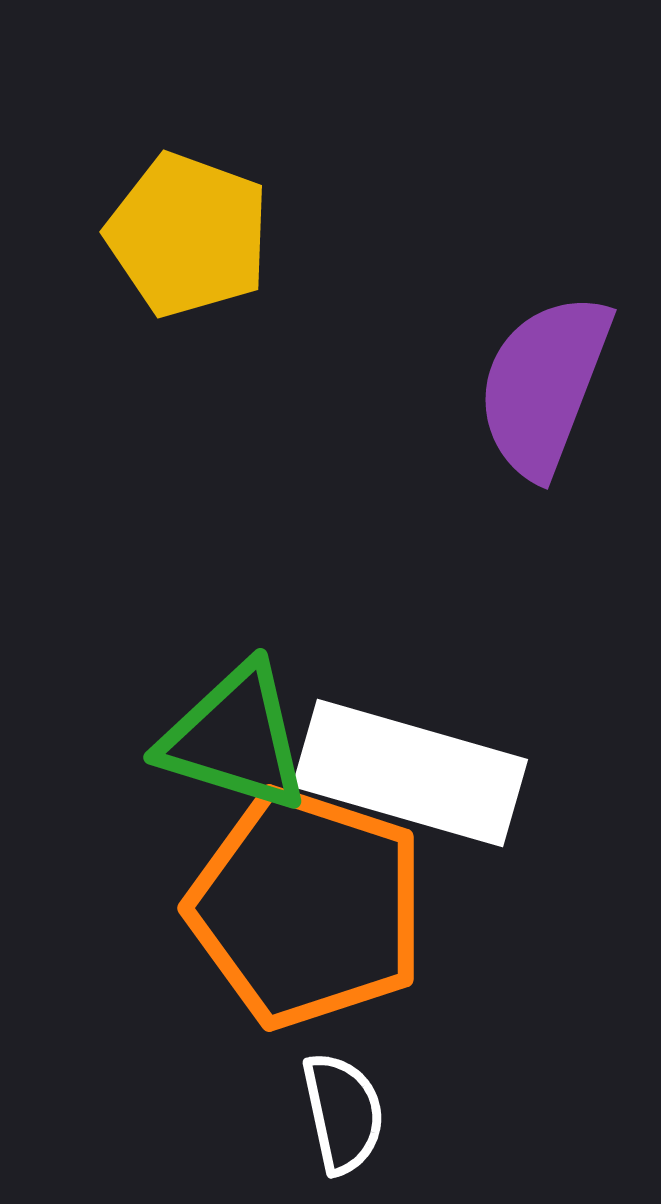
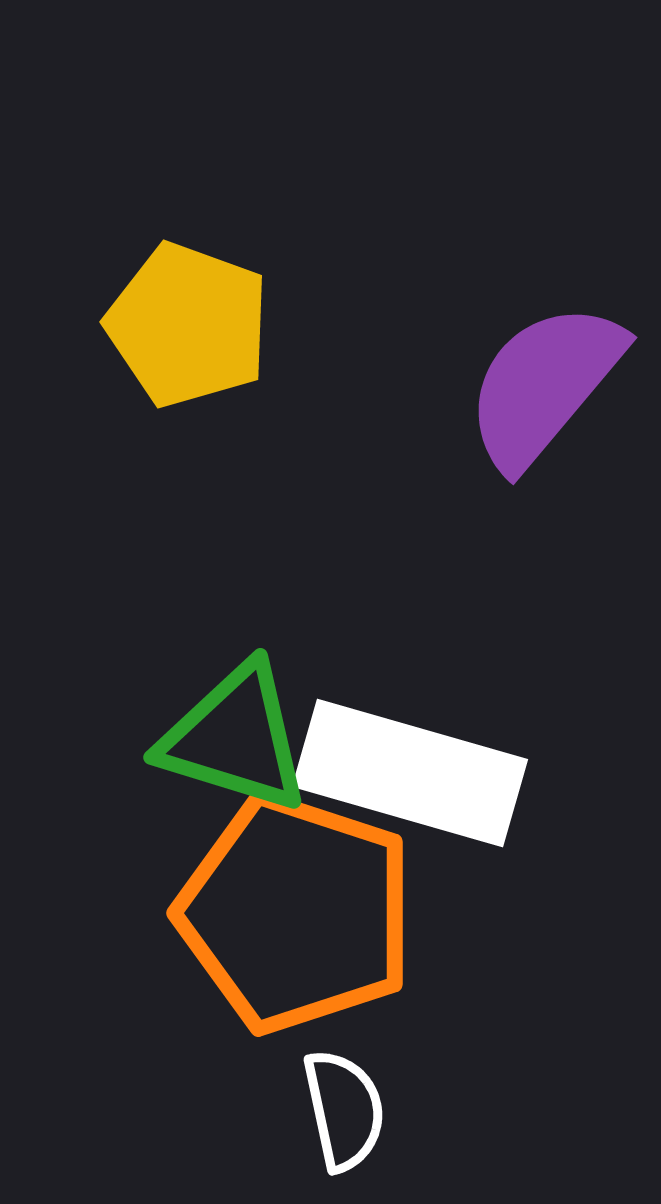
yellow pentagon: moved 90 px down
purple semicircle: rotated 19 degrees clockwise
orange pentagon: moved 11 px left, 5 px down
white semicircle: moved 1 px right, 3 px up
